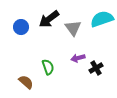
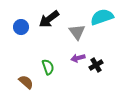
cyan semicircle: moved 2 px up
gray triangle: moved 4 px right, 4 px down
black cross: moved 3 px up
